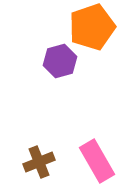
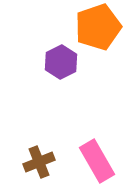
orange pentagon: moved 6 px right
purple hexagon: moved 1 px right, 1 px down; rotated 12 degrees counterclockwise
